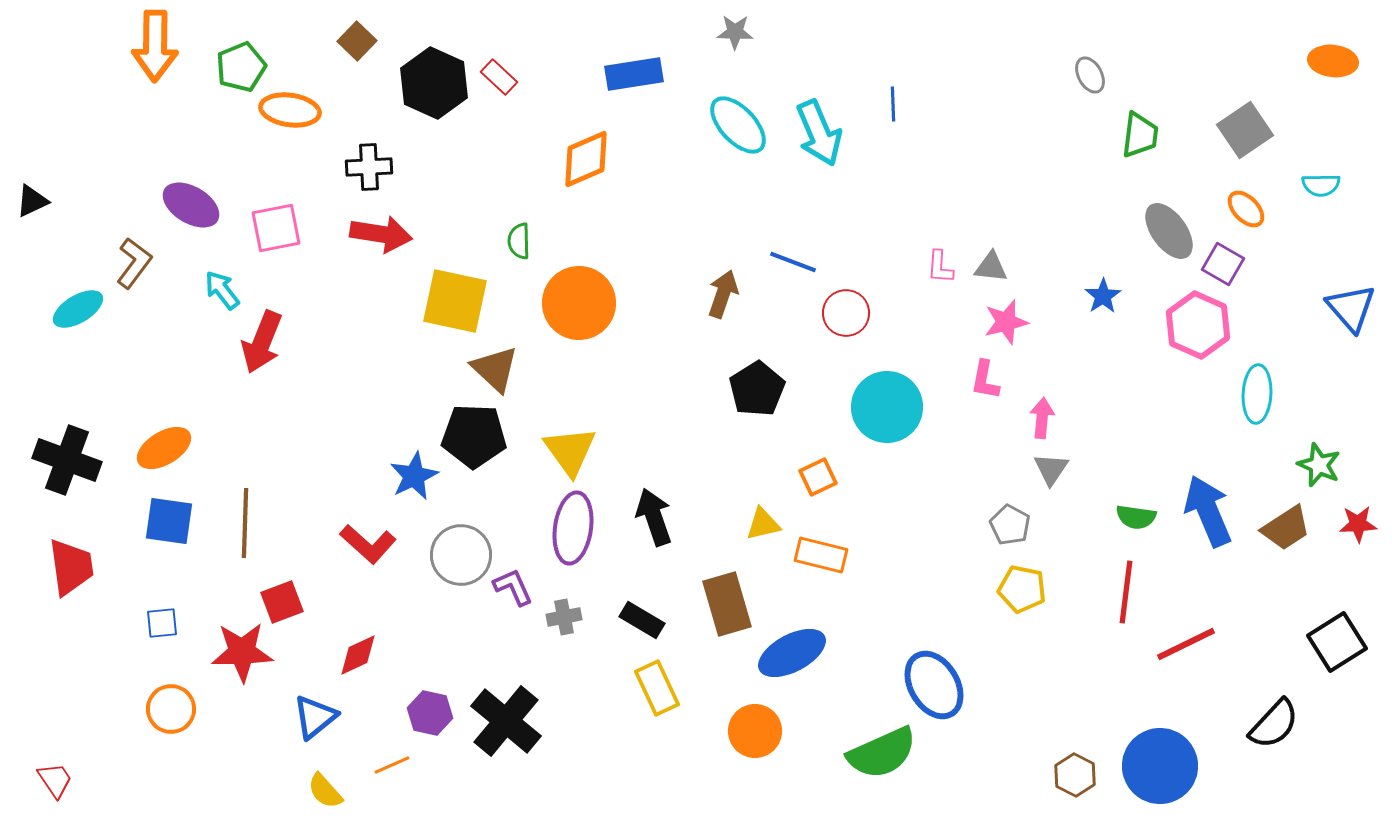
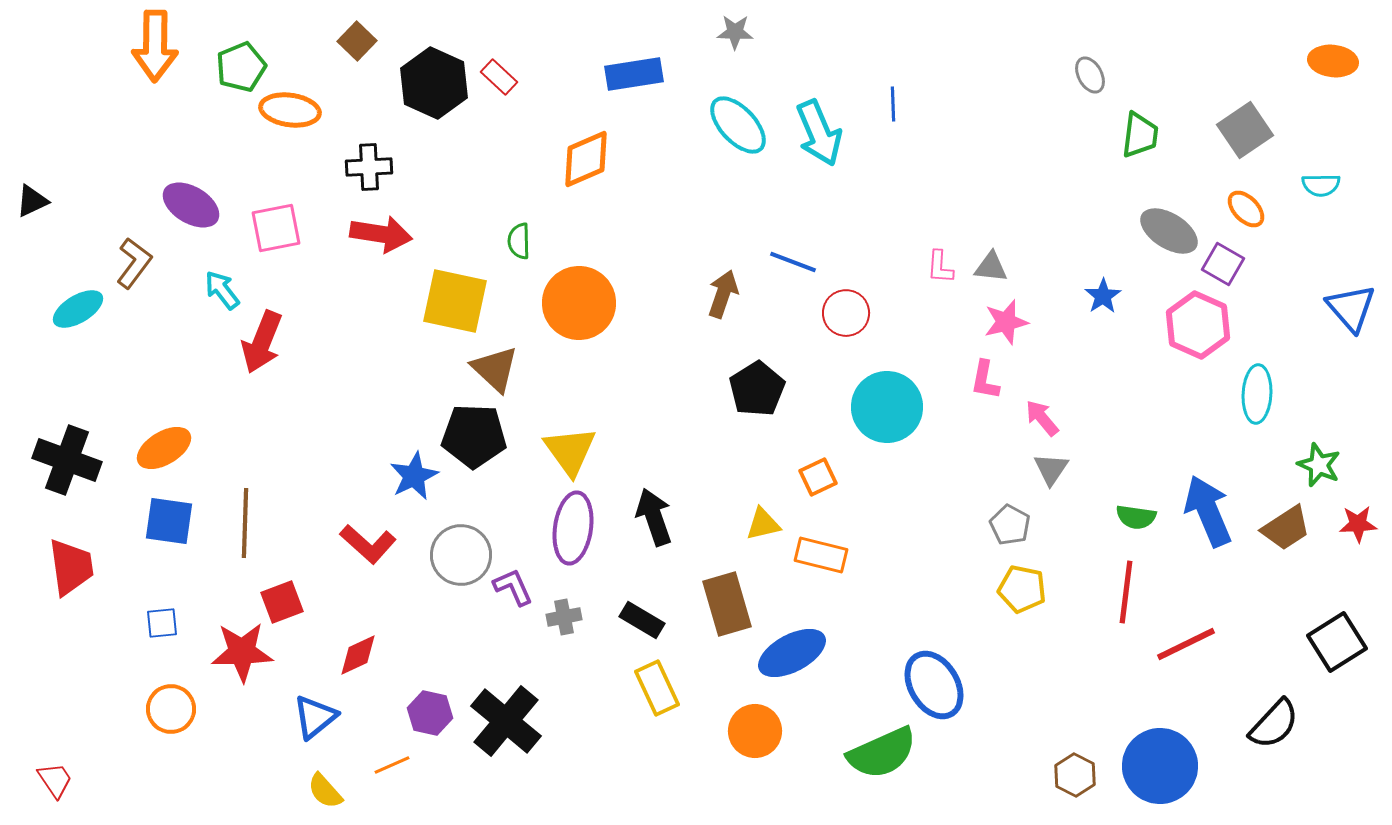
gray ellipse at (1169, 231): rotated 22 degrees counterclockwise
pink arrow at (1042, 418): rotated 45 degrees counterclockwise
